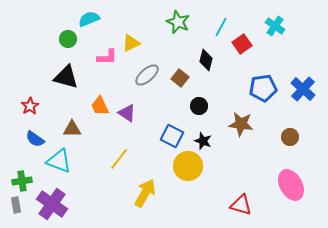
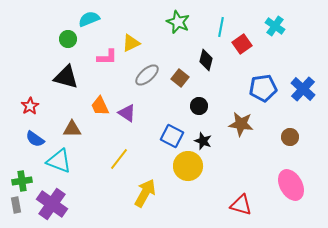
cyan line: rotated 18 degrees counterclockwise
